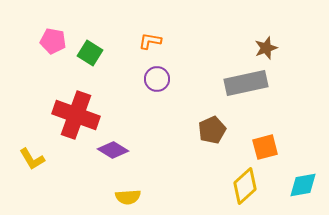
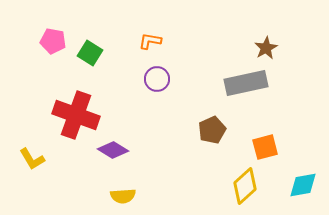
brown star: rotated 10 degrees counterclockwise
yellow semicircle: moved 5 px left, 1 px up
